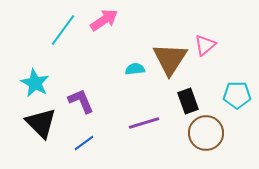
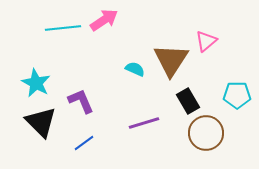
cyan line: moved 2 px up; rotated 48 degrees clockwise
pink triangle: moved 1 px right, 4 px up
brown triangle: moved 1 px right, 1 px down
cyan semicircle: rotated 30 degrees clockwise
cyan star: moved 1 px right
black rectangle: rotated 10 degrees counterclockwise
black triangle: moved 1 px up
